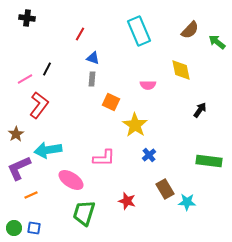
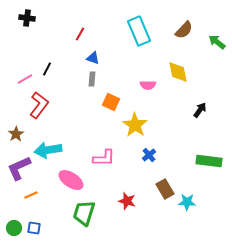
brown semicircle: moved 6 px left
yellow diamond: moved 3 px left, 2 px down
